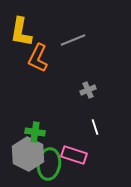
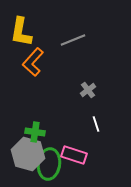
orange L-shape: moved 5 px left, 4 px down; rotated 16 degrees clockwise
gray cross: rotated 14 degrees counterclockwise
white line: moved 1 px right, 3 px up
gray hexagon: rotated 12 degrees counterclockwise
